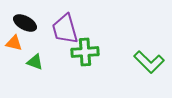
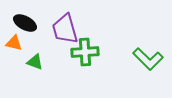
green L-shape: moved 1 px left, 3 px up
